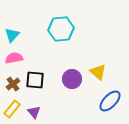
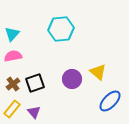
cyan triangle: moved 1 px up
pink semicircle: moved 1 px left, 2 px up
black square: moved 3 px down; rotated 24 degrees counterclockwise
